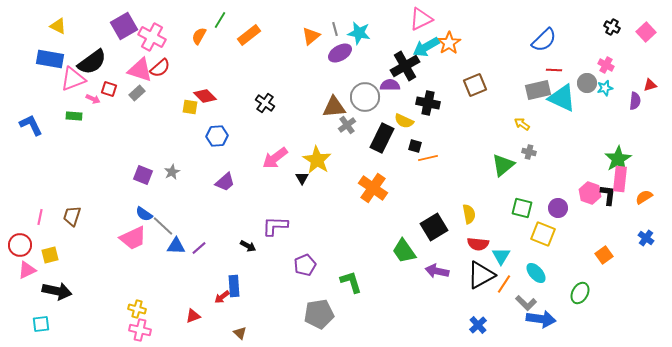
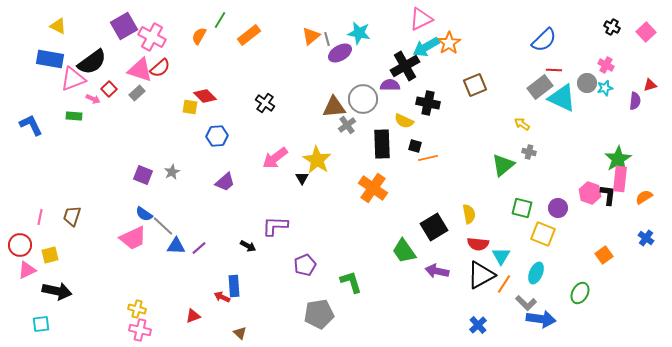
gray line at (335, 29): moved 8 px left, 10 px down
red square at (109, 89): rotated 28 degrees clockwise
gray rectangle at (538, 90): moved 2 px right, 3 px up; rotated 25 degrees counterclockwise
gray circle at (365, 97): moved 2 px left, 2 px down
black rectangle at (382, 138): moved 6 px down; rotated 28 degrees counterclockwise
cyan ellipse at (536, 273): rotated 65 degrees clockwise
red arrow at (222, 297): rotated 63 degrees clockwise
